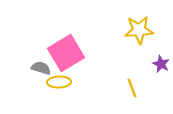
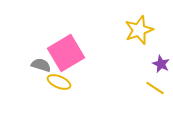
yellow star: rotated 16 degrees counterclockwise
gray semicircle: moved 3 px up
yellow ellipse: rotated 25 degrees clockwise
yellow line: moved 23 px right; rotated 36 degrees counterclockwise
